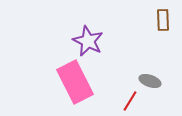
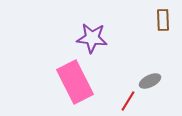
purple star: moved 4 px right, 3 px up; rotated 20 degrees counterclockwise
gray ellipse: rotated 45 degrees counterclockwise
red line: moved 2 px left
